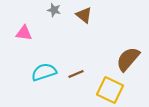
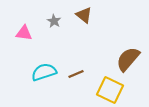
gray star: moved 11 px down; rotated 16 degrees clockwise
